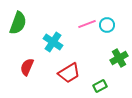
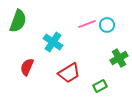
green semicircle: moved 2 px up
